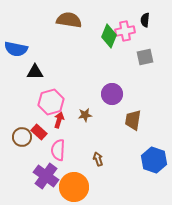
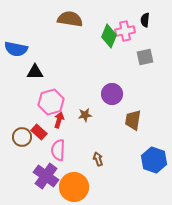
brown semicircle: moved 1 px right, 1 px up
